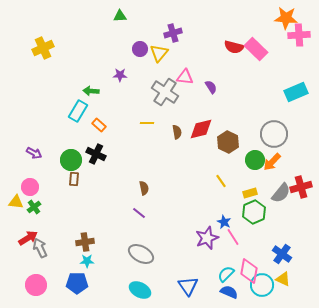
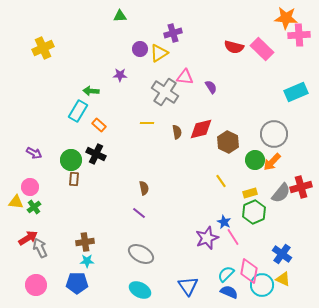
pink rectangle at (256, 49): moved 6 px right
yellow triangle at (159, 53): rotated 18 degrees clockwise
